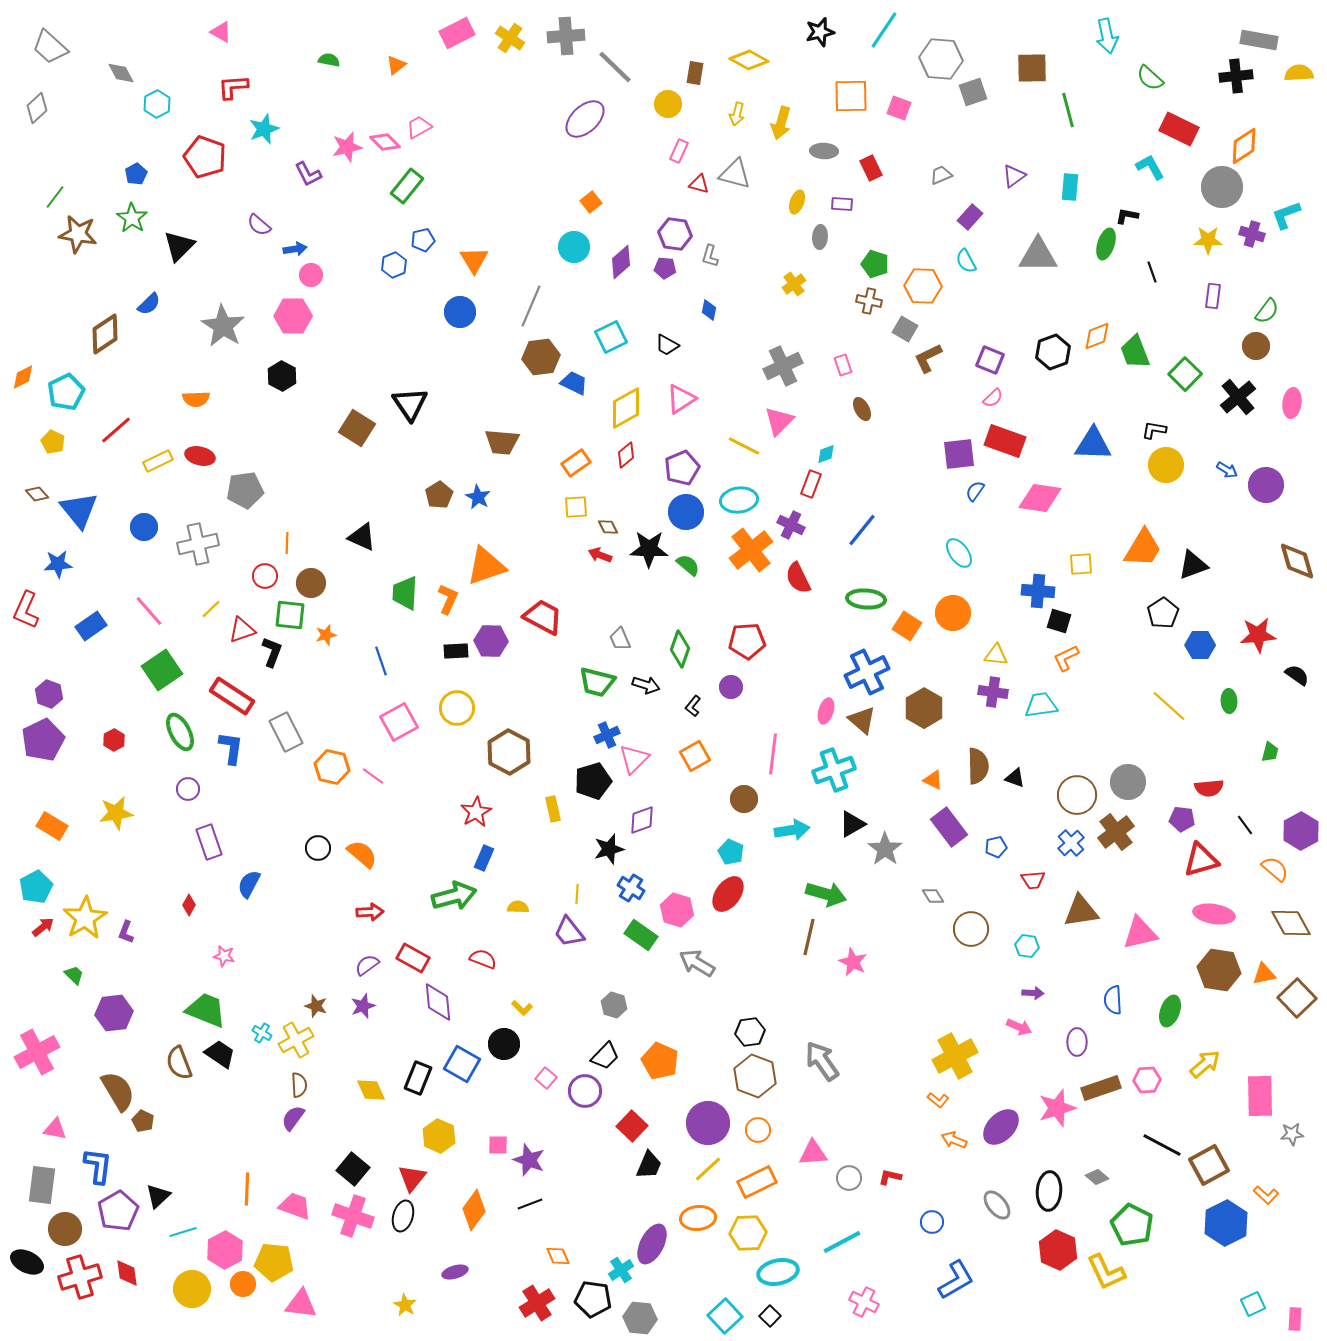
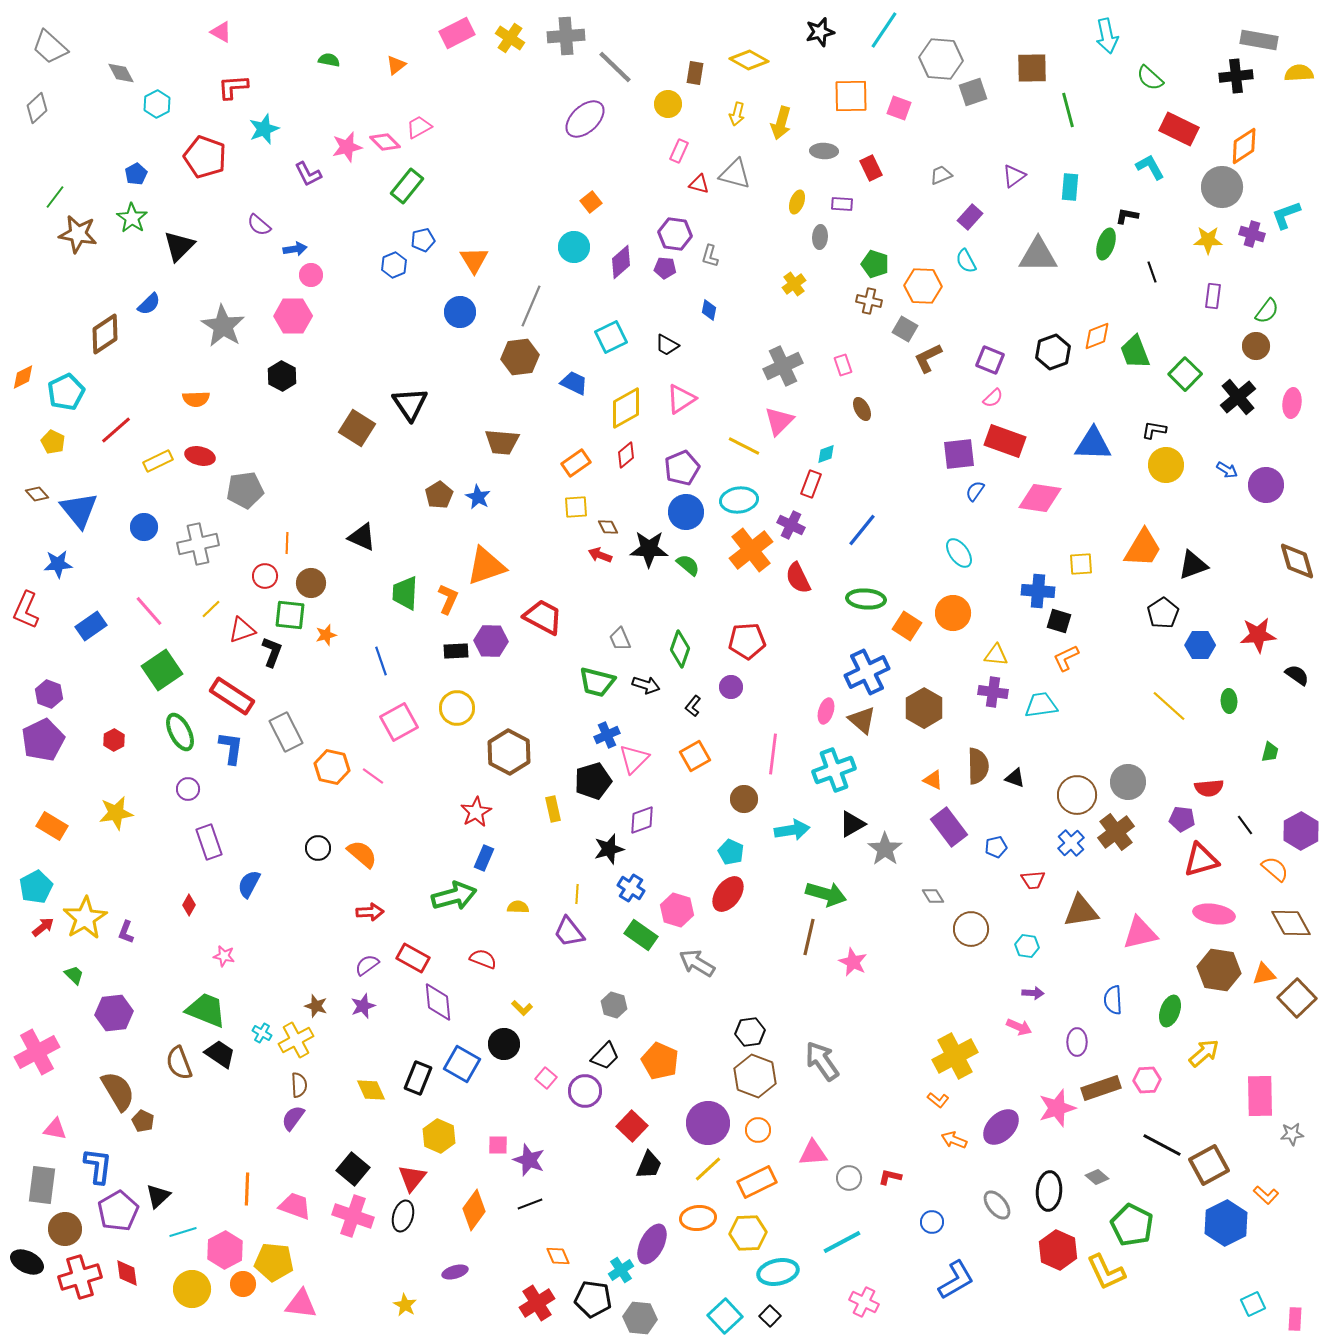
brown hexagon at (541, 357): moved 21 px left
yellow arrow at (1205, 1064): moved 1 px left, 11 px up
